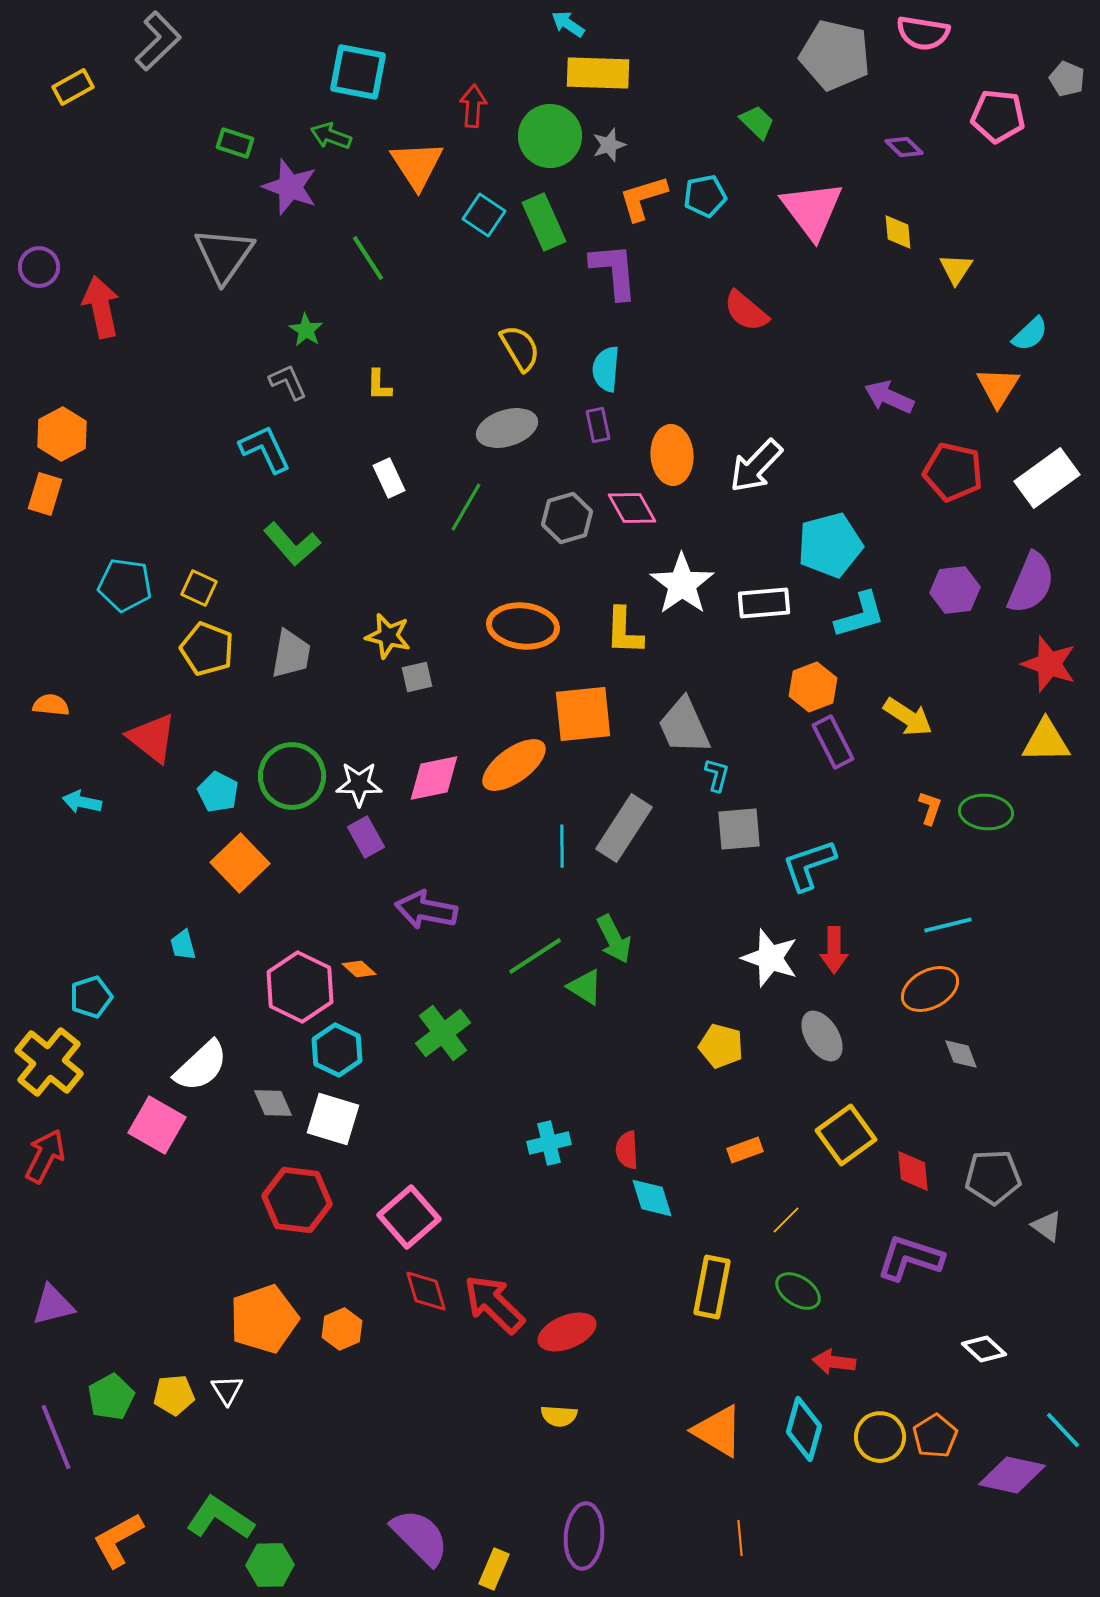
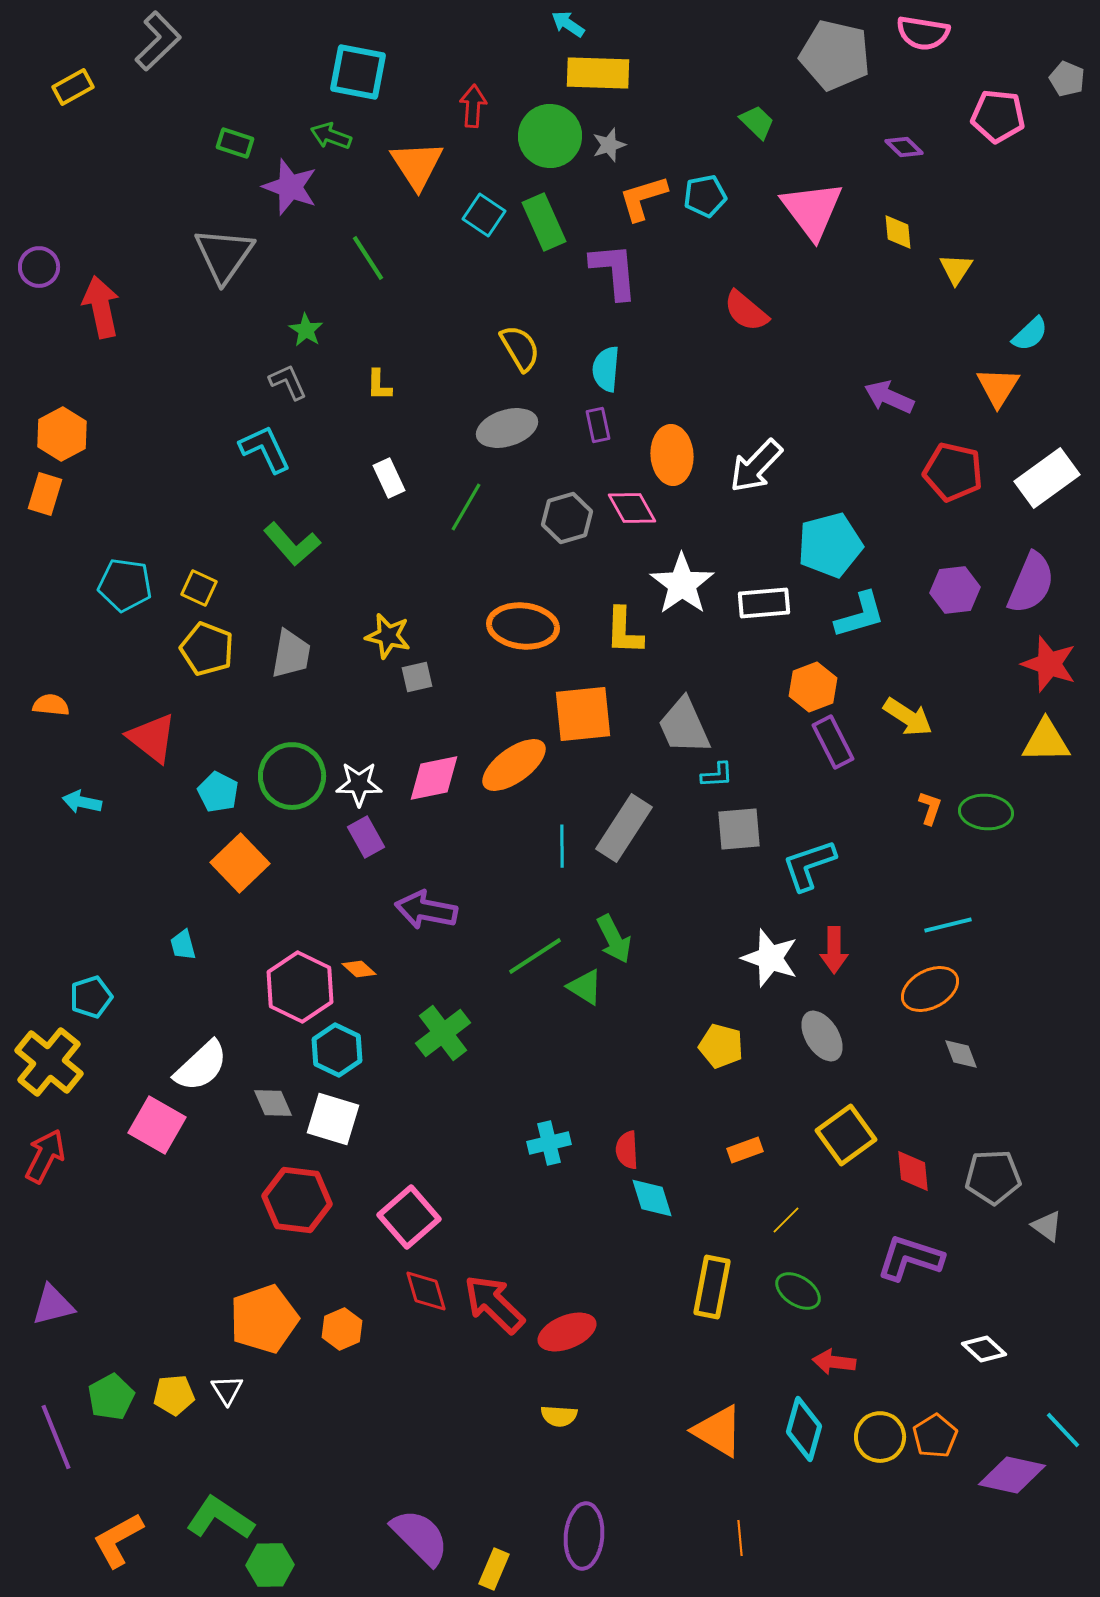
cyan L-shape at (717, 775): rotated 72 degrees clockwise
